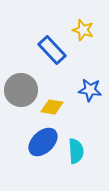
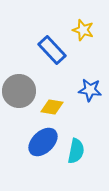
gray circle: moved 2 px left, 1 px down
cyan semicircle: rotated 15 degrees clockwise
